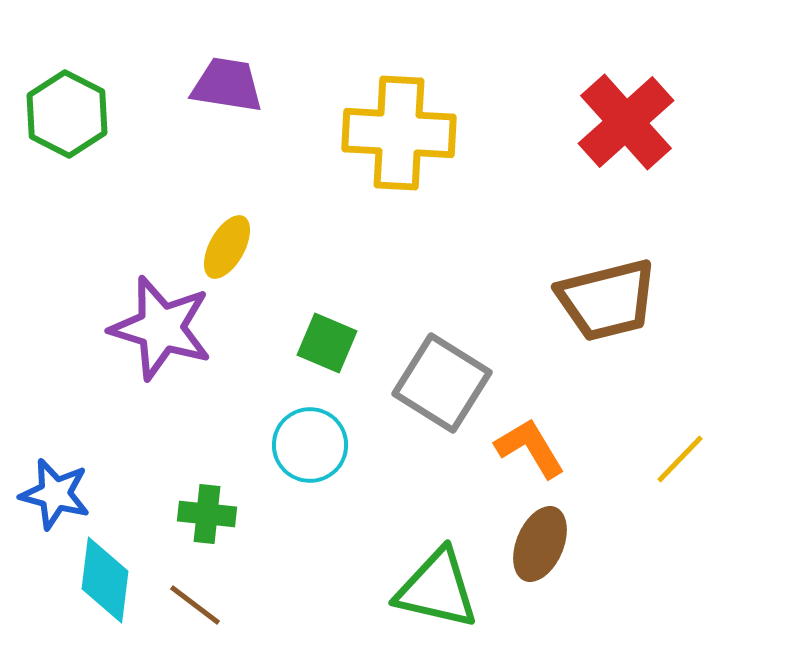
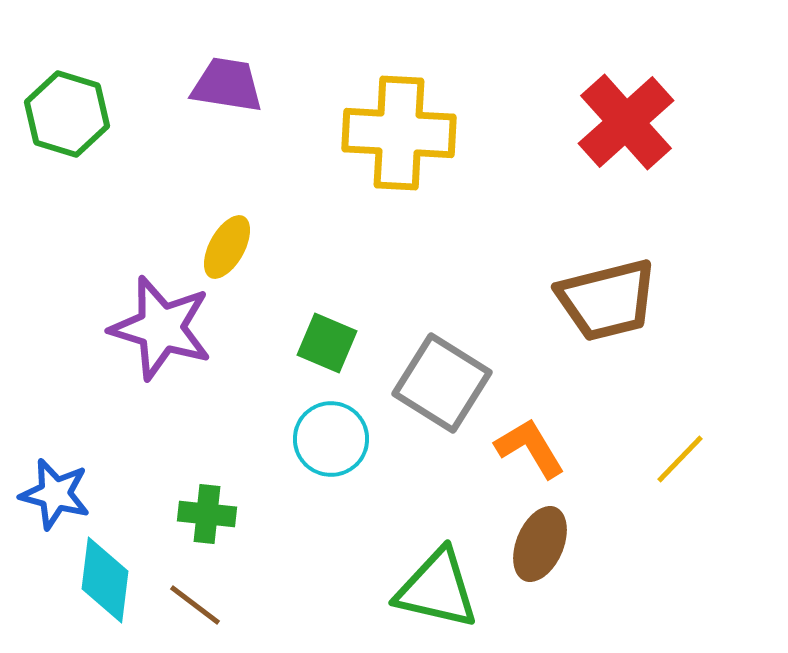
green hexagon: rotated 10 degrees counterclockwise
cyan circle: moved 21 px right, 6 px up
